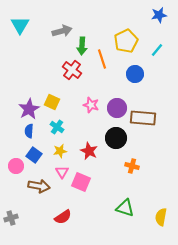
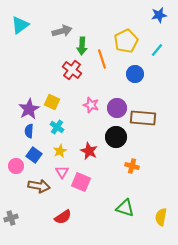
cyan triangle: rotated 24 degrees clockwise
black circle: moved 1 px up
yellow star: rotated 16 degrees counterclockwise
